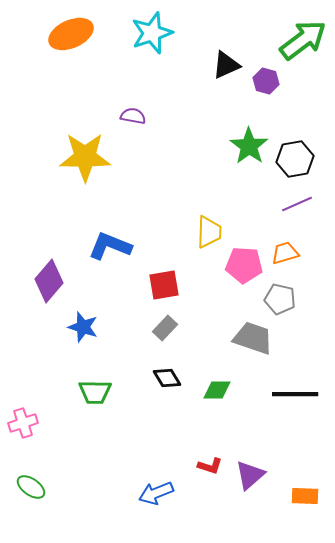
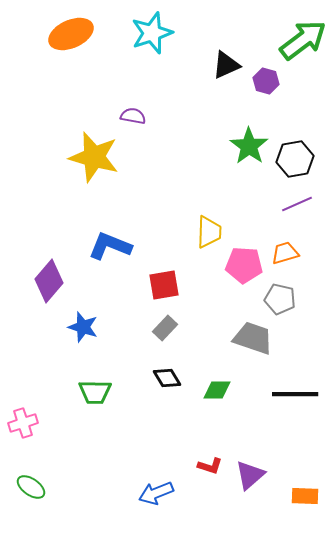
yellow star: moved 9 px right; rotated 15 degrees clockwise
